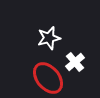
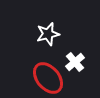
white star: moved 1 px left, 4 px up
